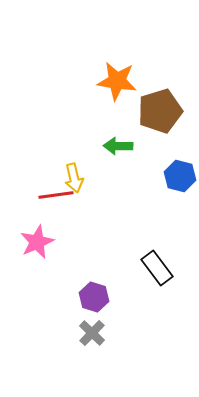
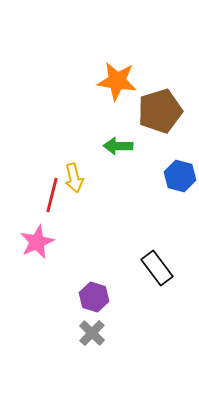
red line: moved 4 px left; rotated 68 degrees counterclockwise
